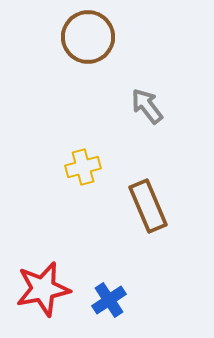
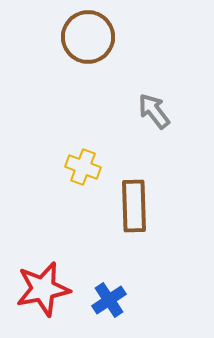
gray arrow: moved 7 px right, 5 px down
yellow cross: rotated 36 degrees clockwise
brown rectangle: moved 14 px left; rotated 21 degrees clockwise
